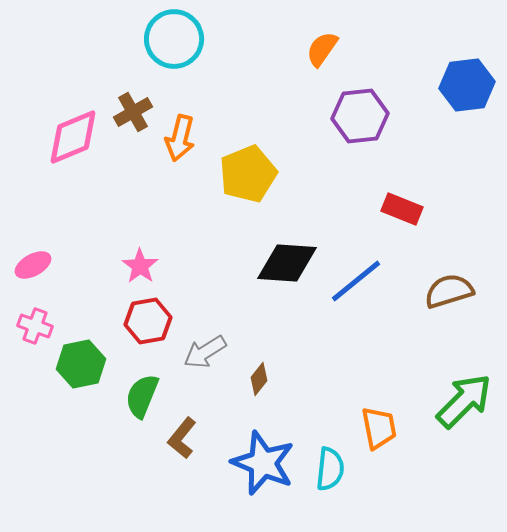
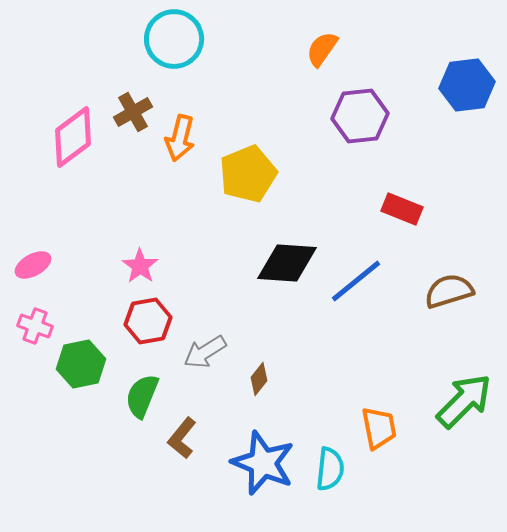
pink diamond: rotated 14 degrees counterclockwise
